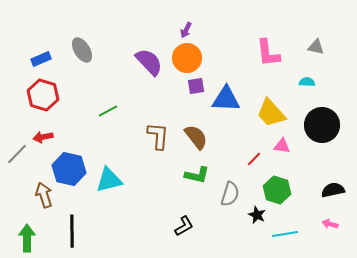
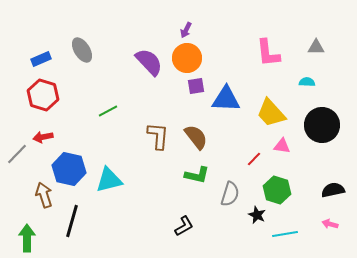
gray triangle: rotated 12 degrees counterclockwise
black line: moved 10 px up; rotated 16 degrees clockwise
